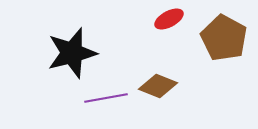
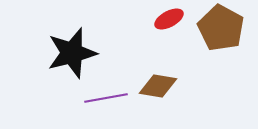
brown pentagon: moved 3 px left, 10 px up
brown diamond: rotated 12 degrees counterclockwise
